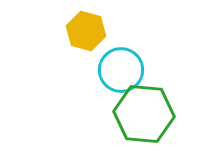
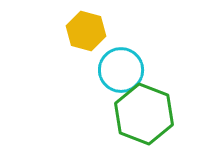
green hexagon: rotated 16 degrees clockwise
